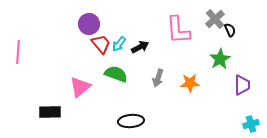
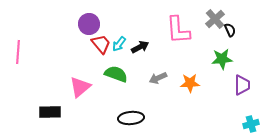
green star: moved 2 px right; rotated 25 degrees clockwise
gray arrow: rotated 48 degrees clockwise
black ellipse: moved 3 px up
